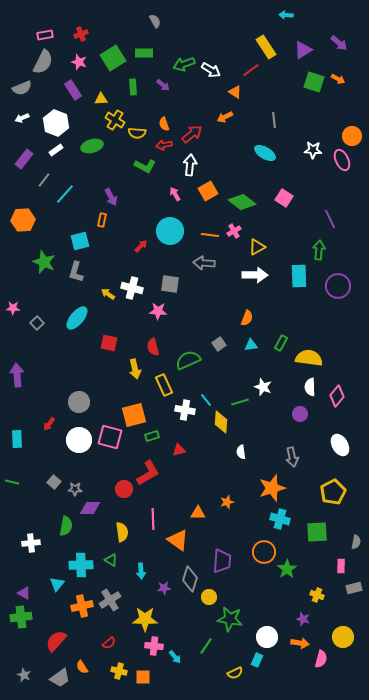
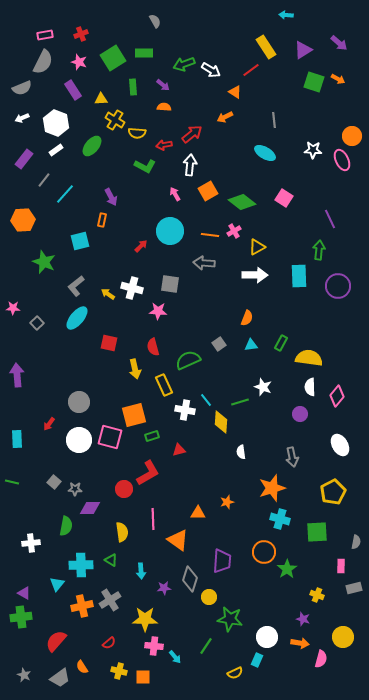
orange semicircle at (164, 124): moved 17 px up; rotated 112 degrees clockwise
green ellipse at (92, 146): rotated 35 degrees counterclockwise
gray L-shape at (76, 272): moved 14 px down; rotated 35 degrees clockwise
